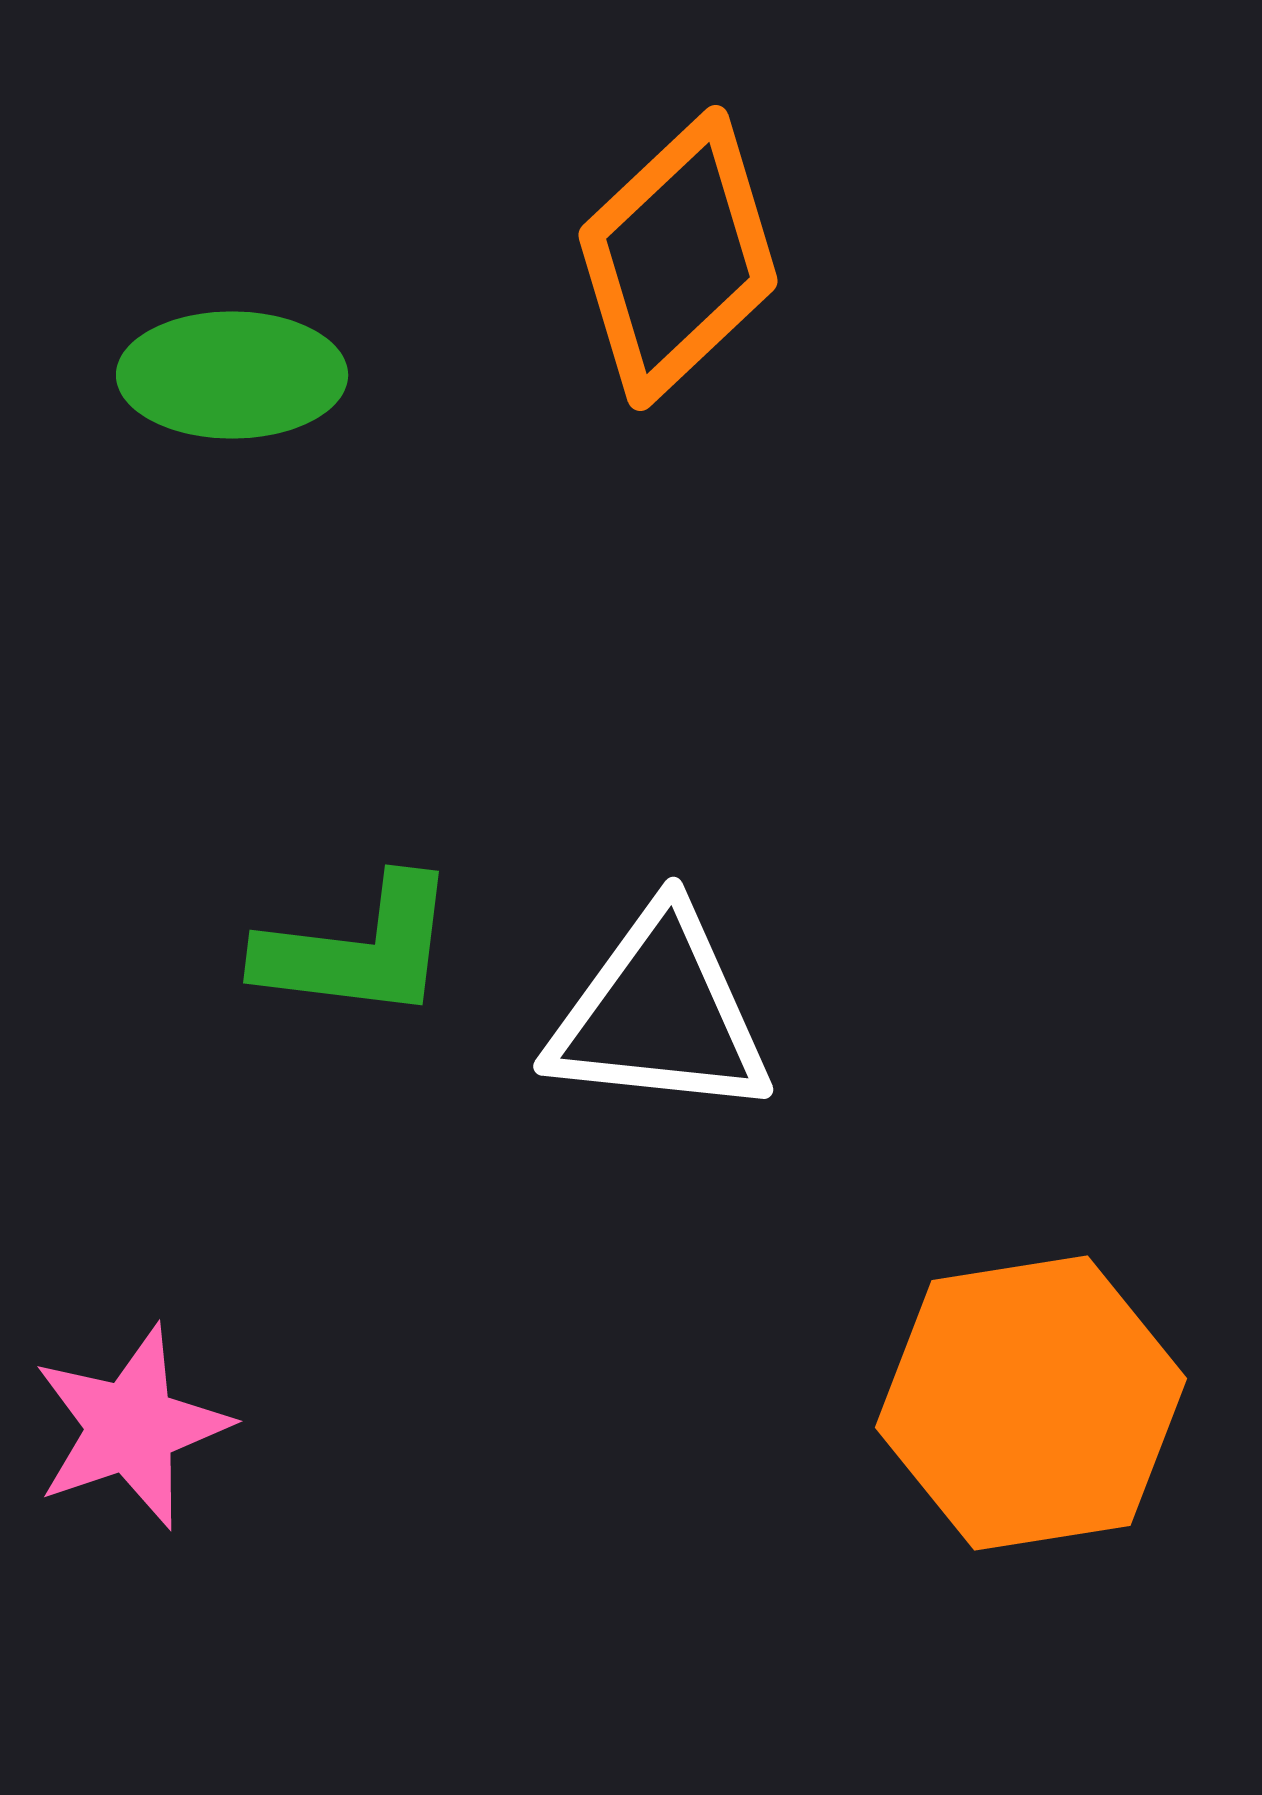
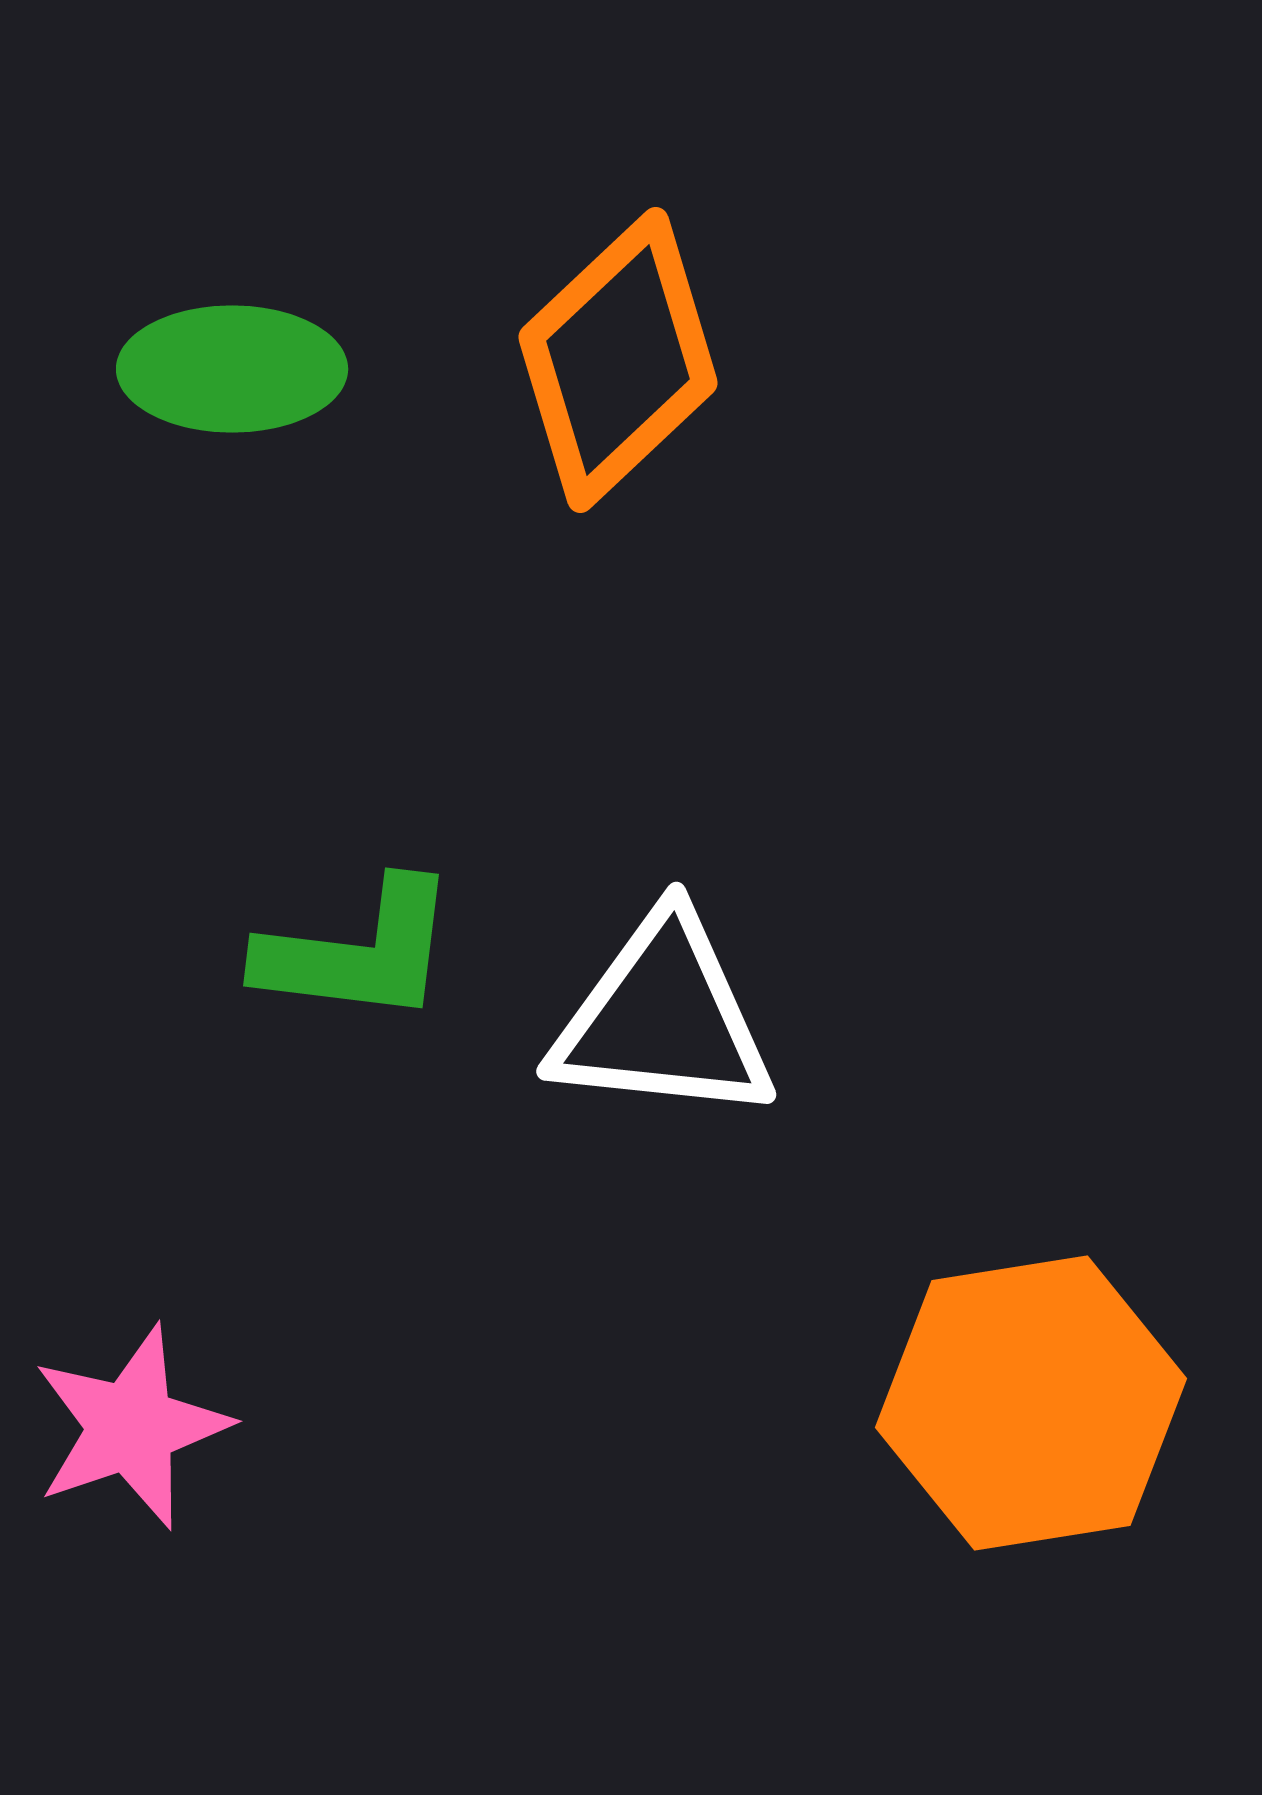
orange diamond: moved 60 px left, 102 px down
green ellipse: moved 6 px up
green L-shape: moved 3 px down
white triangle: moved 3 px right, 5 px down
